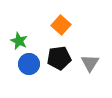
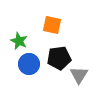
orange square: moved 9 px left; rotated 30 degrees counterclockwise
gray triangle: moved 11 px left, 12 px down
